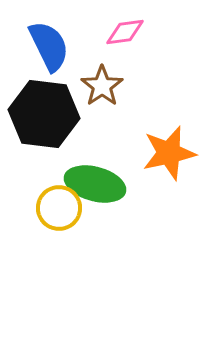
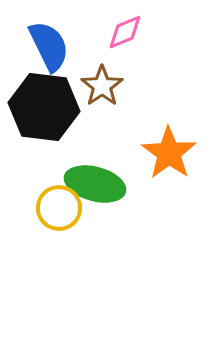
pink diamond: rotated 15 degrees counterclockwise
black hexagon: moved 7 px up
orange star: rotated 24 degrees counterclockwise
